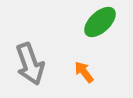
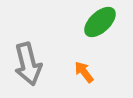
gray arrow: moved 2 px left; rotated 6 degrees clockwise
